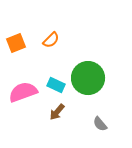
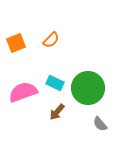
green circle: moved 10 px down
cyan rectangle: moved 1 px left, 2 px up
